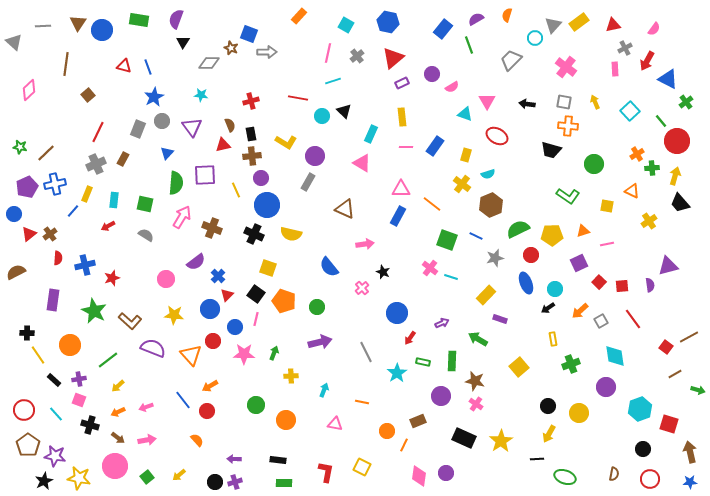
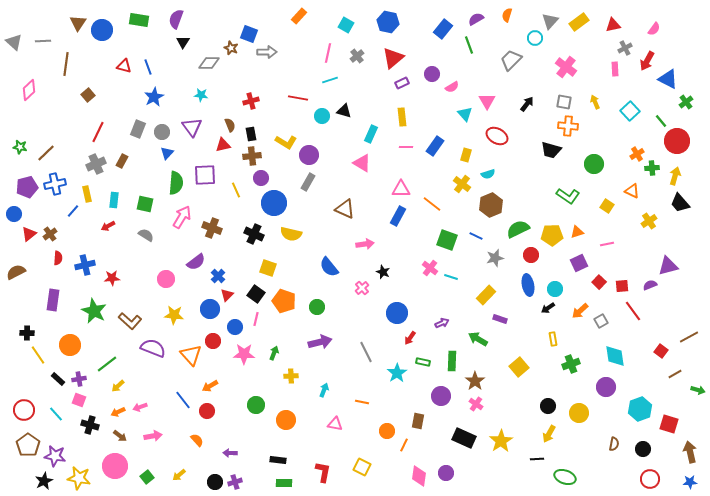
gray triangle at (553, 25): moved 3 px left, 4 px up
gray line at (43, 26): moved 15 px down
cyan line at (333, 81): moved 3 px left, 1 px up
black arrow at (527, 104): rotated 119 degrees clockwise
black triangle at (344, 111): rotated 28 degrees counterclockwise
cyan triangle at (465, 114): rotated 28 degrees clockwise
gray circle at (162, 121): moved 11 px down
purple circle at (315, 156): moved 6 px left, 1 px up
brown rectangle at (123, 159): moved 1 px left, 2 px down
purple pentagon at (27, 187): rotated 10 degrees clockwise
yellow rectangle at (87, 194): rotated 35 degrees counterclockwise
blue circle at (267, 205): moved 7 px right, 2 px up
yellow square at (607, 206): rotated 24 degrees clockwise
orange triangle at (583, 231): moved 6 px left, 1 px down
red star at (112, 278): rotated 14 degrees clockwise
blue ellipse at (526, 283): moved 2 px right, 2 px down; rotated 10 degrees clockwise
purple semicircle at (650, 285): rotated 104 degrees counterclockwise
red line at (633, 319): moved 8 px up
red square at (666, 347): moved 5 px left, 4 px down
green line at (108, 360): moved 1 px left, 4 px down
black rectangle at (54, 380): moved 4 px right, 1 px up
brown star at (475, 381): rotated 24 degrees clockwise
pink arrow at (146, 407): moved 6 px left
brown rectangle at (418, 421): rotated 56 degrees counterclockwise
brown arrow at (118, 438): moved 2 px right, 2 px up
pink arrow at (147, 440): moved 6 px right, 4 px up
purple arrow at (234, 459): moved 4 px left, 6 px up
red L-shape at (326, 472): moved 3 px left
brown semicircle at (614, 474): moved 30 px up
